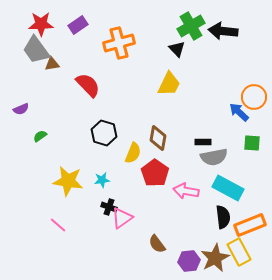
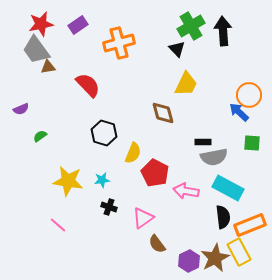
red star: rotated 10 degrees counterclockwise
black arrow: rotated 80 degrees clockwise
brown triangle: moved 4 px left, 3 px down
yellow trapezoid: moved 17 px right
orange circle: moved 5 px left, 2 px up
brown diamond: moved 5 px right, 25 px up; rotated 25 degrees counterclockwise
red pentagon: rotated 8 degrees counterclockwise
pink triangle: moved 21 px right
purple hexagon: rotated 20 degrees counterclockwise
